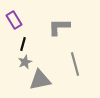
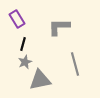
purple rectangle: moved 3 px right, 1 px up
